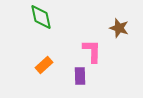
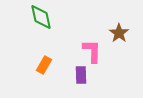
brown star: moved 5 px down; rotated 18 degrees clockwise
orange rectangle: rotated 18 degrees counterclockwise
purple rectangle: moved 1 px right, 1 px up
